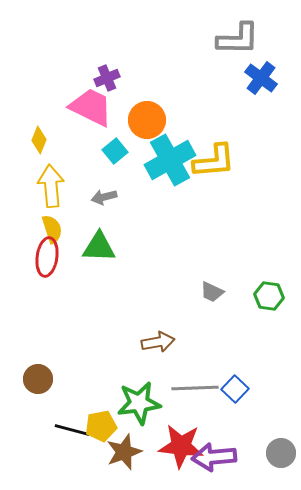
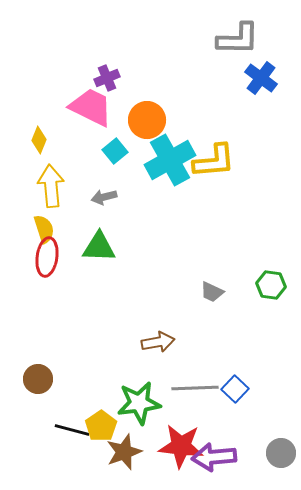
yellow semicircle: moved 8 px left
green hexagon: moved 2 px right, 11 px up
yellow pentagon: rotated 24 degrees counterclockwise
